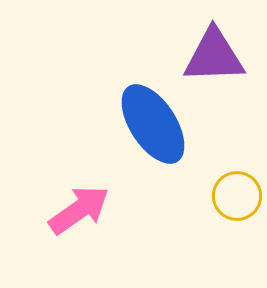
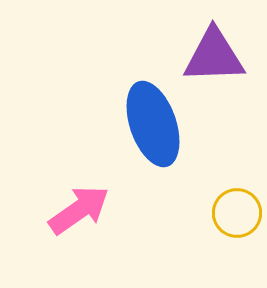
blue ellipse: rotated 14 degrees clockwise
yellow circle: moved 17 px down
